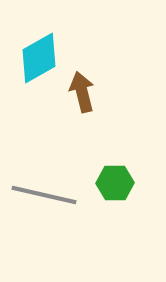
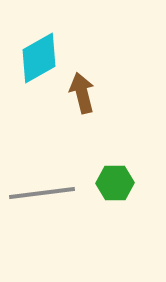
brown arrow: moved 1 px down
gray line: moved 2 px left, 2 px up; rotated 20 degrees counterclockwise
